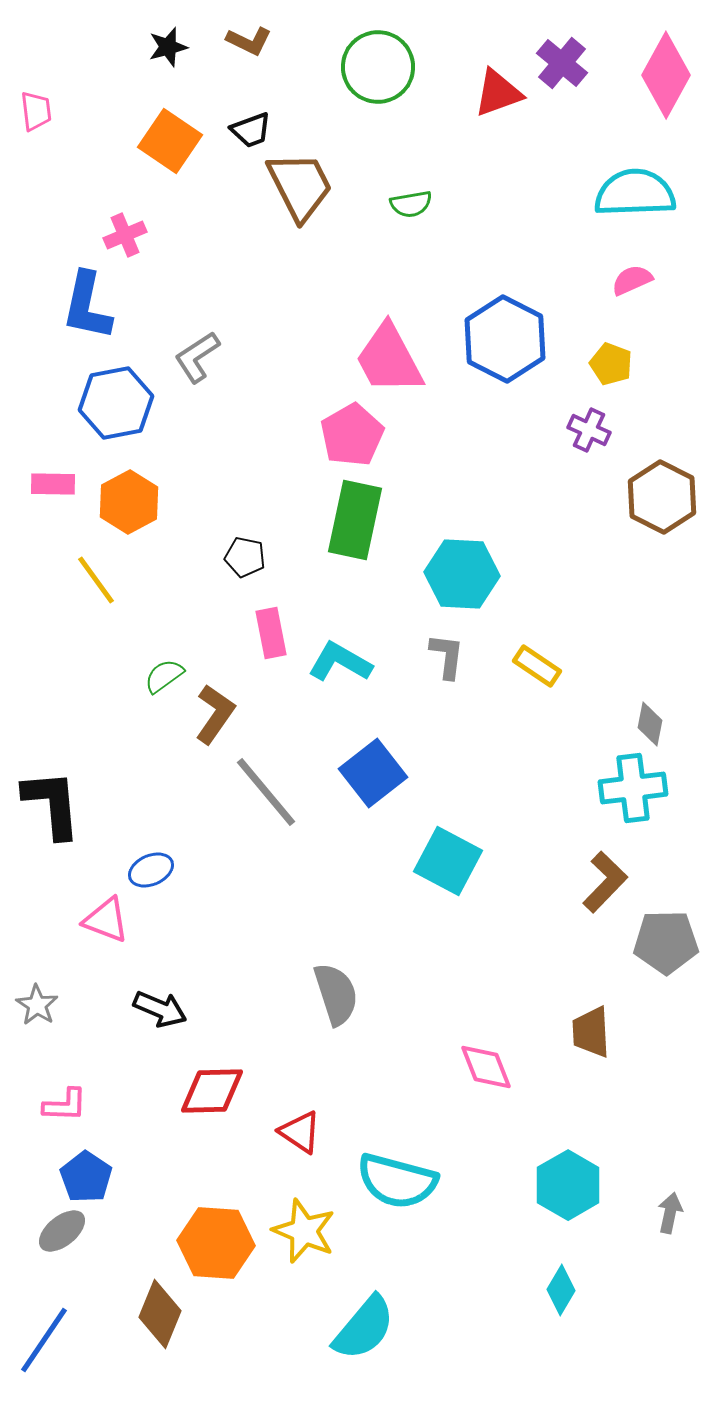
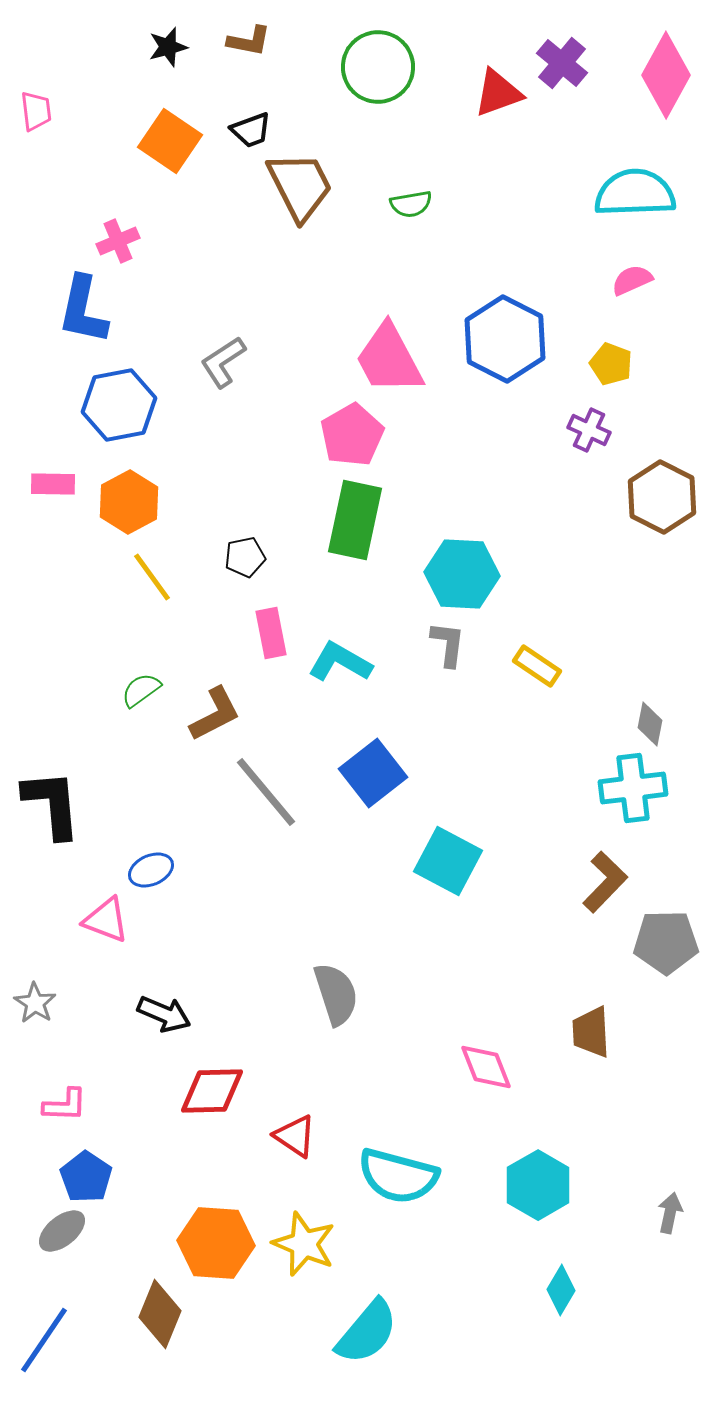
brown L-shape at (249, 41): rotated 15 degrees counterclockwise
pink cross at (125, 235): moved 7 px left, 6 px down
blue L-shape at (87, 306): moved 4 px left, 4 px down
gray L-shape at (197, 357): moved 26 px right, 5 px down
blue hexagon at (116, 403): moved 3 px right, 2 px down
black pentagon at (245, 557): rotated 24 degrees counterclockwise
yellow line at (96, 580): moved 56 px right, 3 px up
gray L-shape at (447, 656): moved 1 px right, 12 px up
green semicircle at (164, 676): moved 23 px left, 14 px down
brown L-shape at (215, 714): rotated 28 degrees clockwise
gray star at (37, 1005): moved 2 px left, 2 px up
black arrow at (160, 1009): moved 4 px right, 5 px down
red triangle at (300, 1132): moved 5 px left, 4 px down
cyan semicircle at (397, 1181): moved 1 px right, 5 px up
cyan hexagon at (568, 1185): moved 30 px left
yellow star at (304, 1231): moved 13 px down
cyan semicircle at (364, 1328): moved 3 px right, 4 px down
